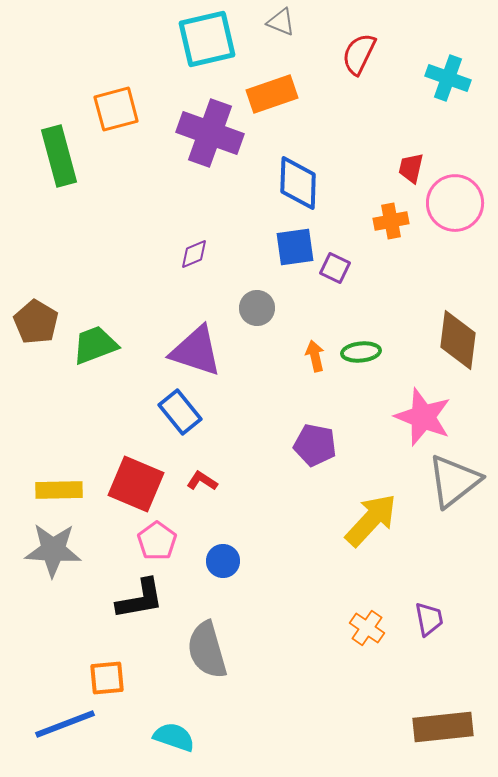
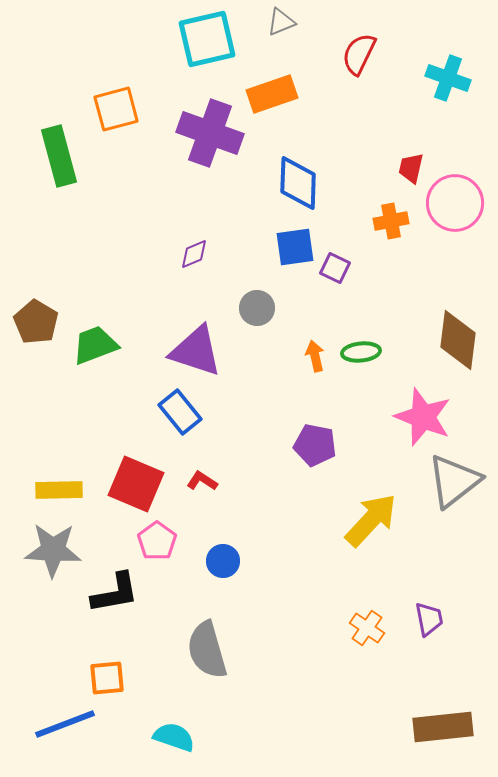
gray triangle at (281, 22): rotated 44 degrees counterclockwise
black L-shape at (140, 599): moved 25 px left, 6 px up
